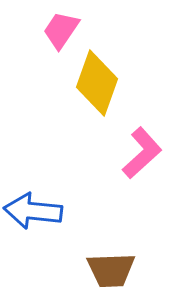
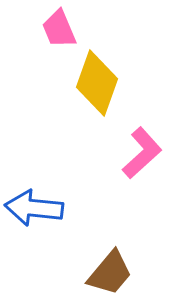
pink trapezoid: moved 2 px left, 1 px up; rotated 57 degrees counterclockwise
blue arrow: moved 1 px right, 3 px up
brown trapezoid: moved 1 px left, 3 px down; rotated 48 degrees counterclockwise
